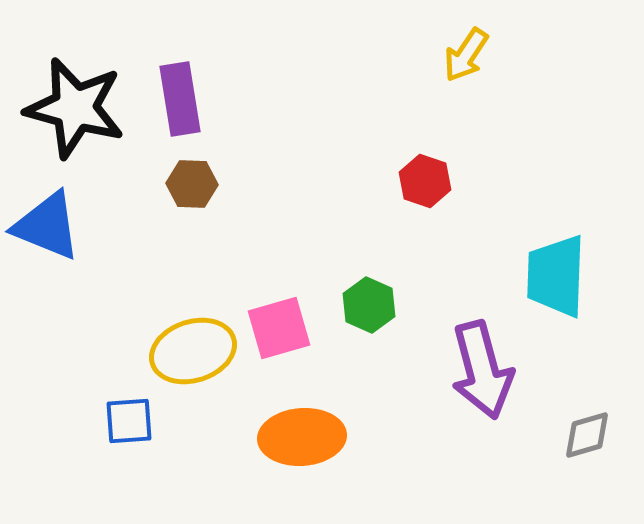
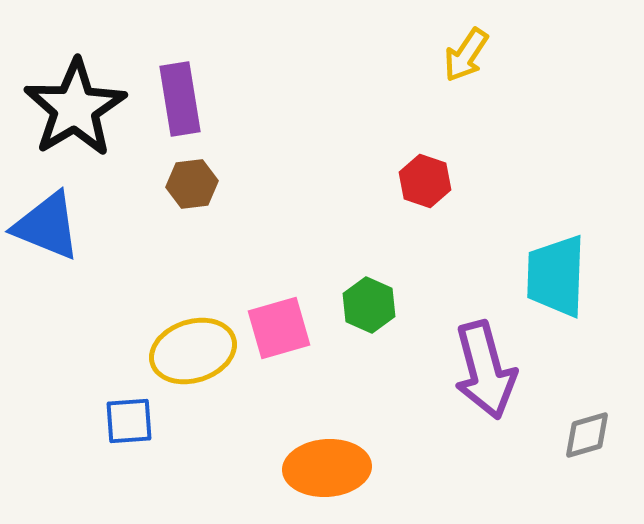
black star: rotated 26 degrees clockwise
brown hexagon: rotated 9 degrees counterclockwise
purple arrow: moved 3 px right
orange ellipse: moved 25 px right, 31 px down
